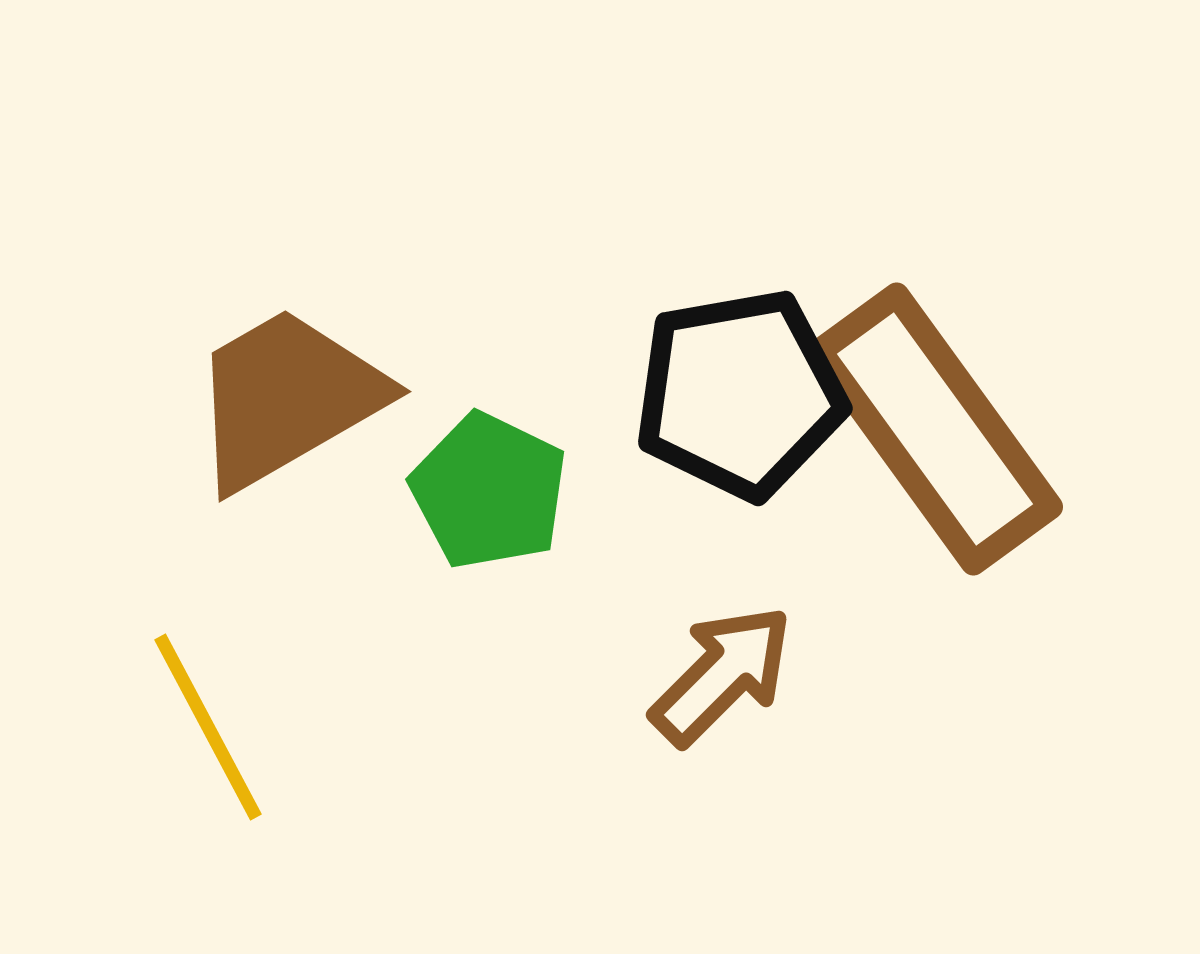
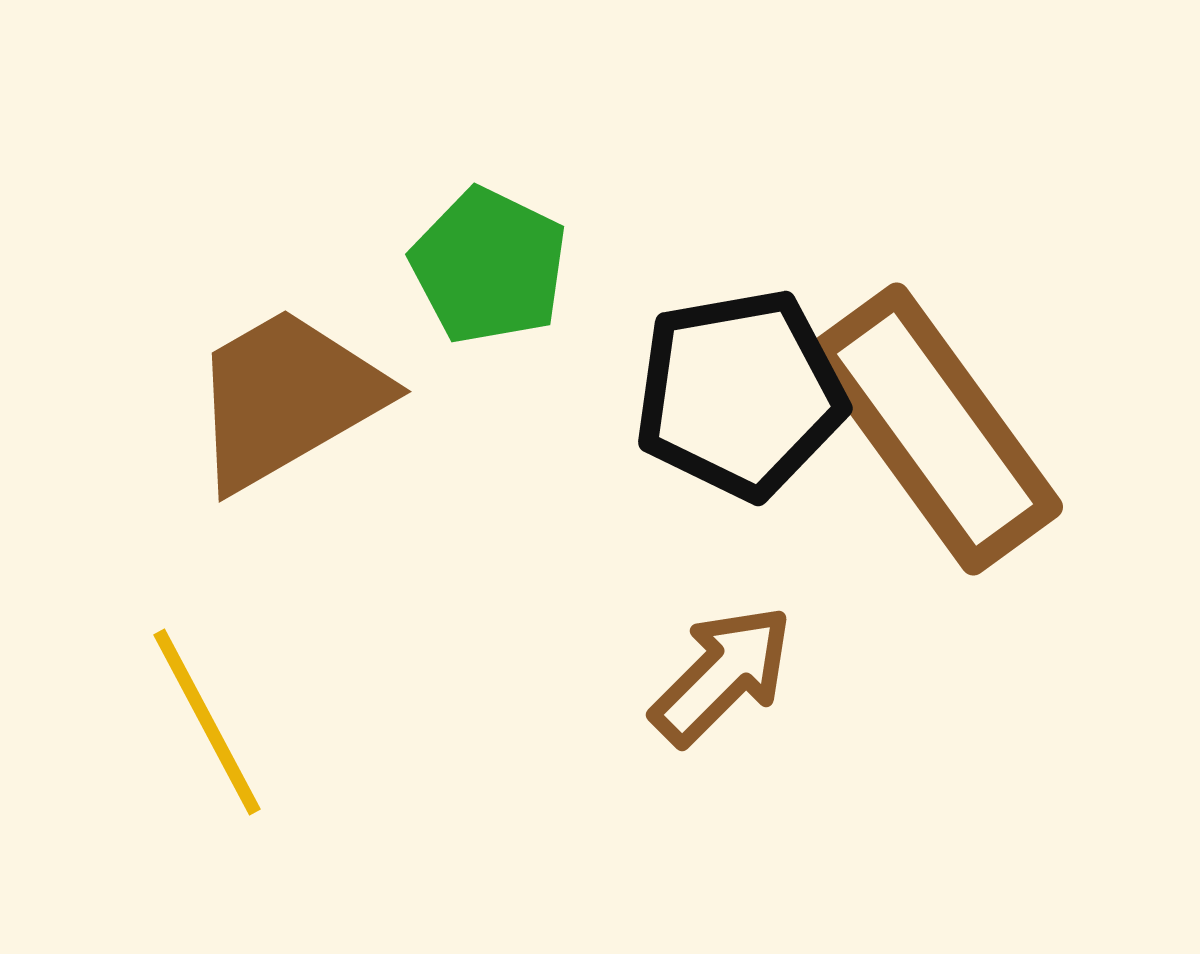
green pentagon: moved 225 px up
yellow line: moved 1 px left, 5 px up
